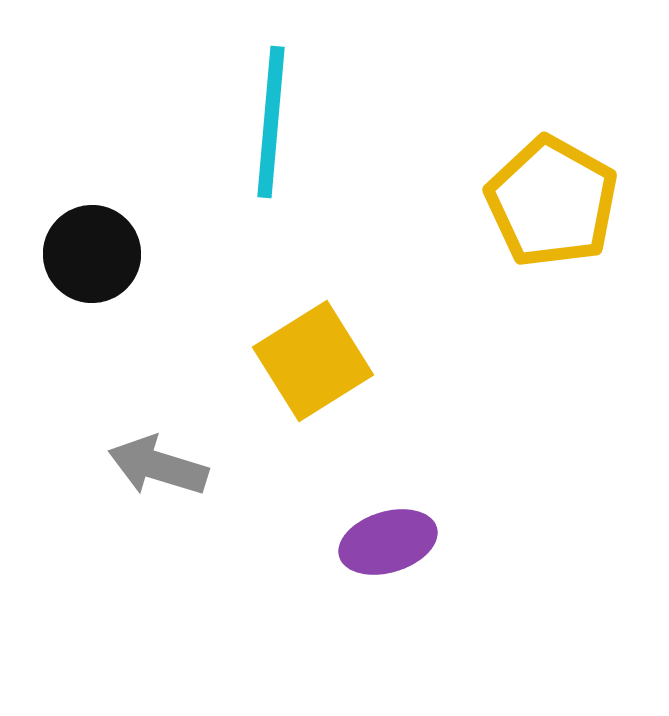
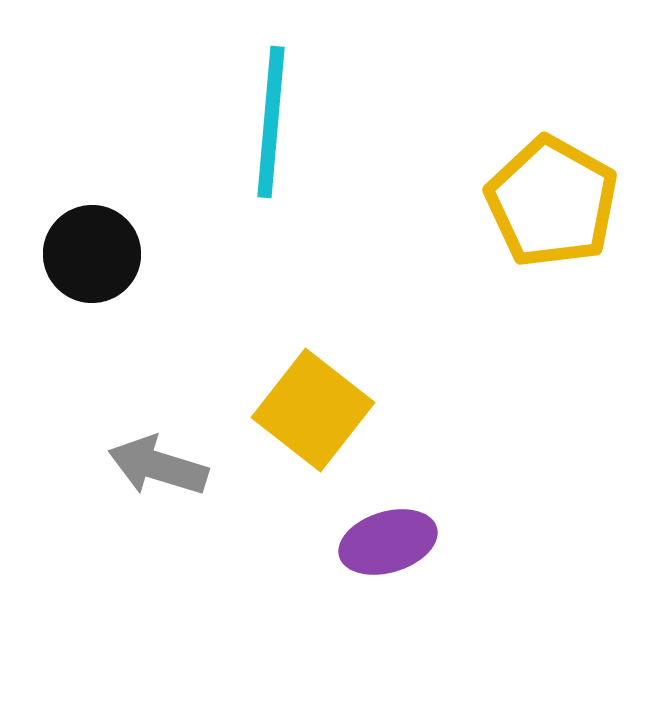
yellow square: moved 49 px down; rotated 20 degrees counterclockwise
